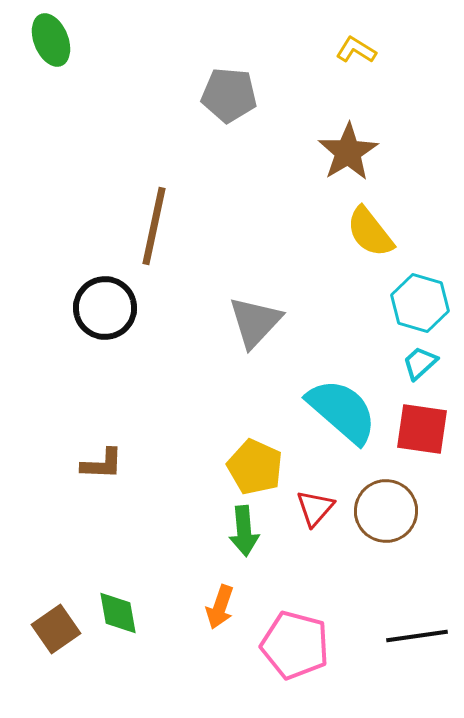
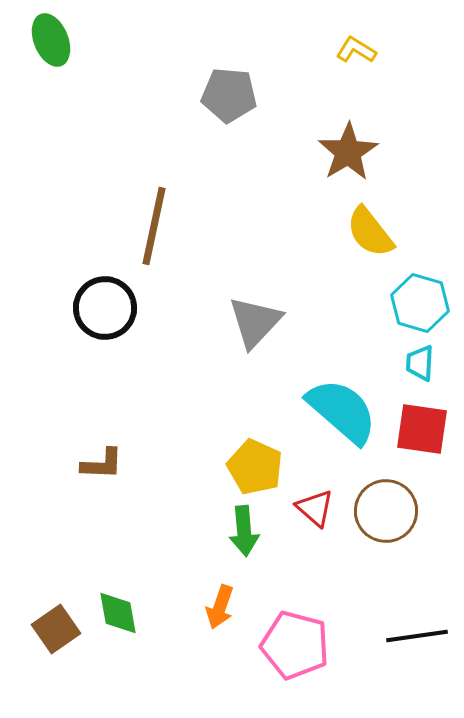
cyan trapezoid: rotated 45 degrees counterclockwise
red triangle: rotated 30 degrees counterclockwise
